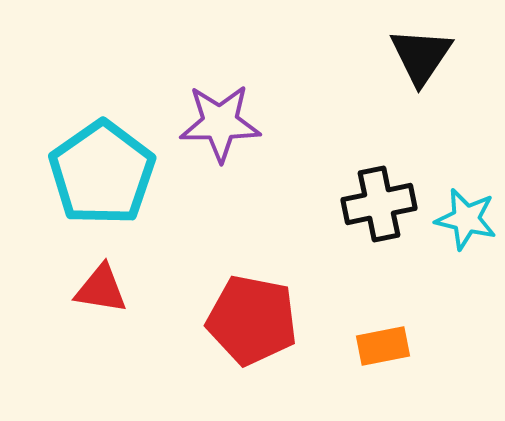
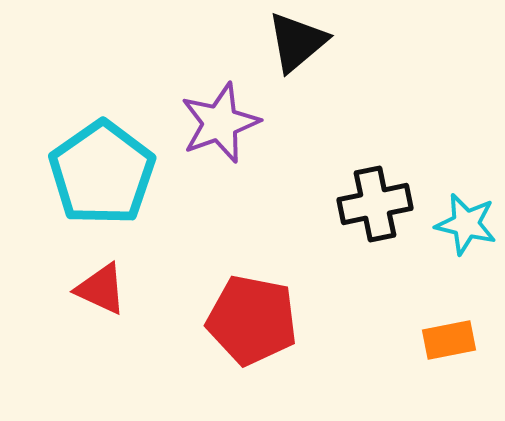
black triangle: moved 124 px left, 14 px up; rotated 16 degrees clockwise
purple star: rotated 20 degrees counterclockwise
black cross: moved 4 px left
cyan star: moved 5 px down
red triangle: rotated 16 degrees clockwise
orange rectangle: moved 66 px right, 6 px up
